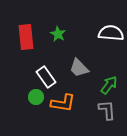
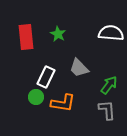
white rectangle: rotated 60 degrees clockwise
